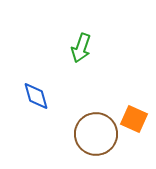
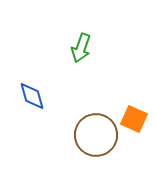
blue diamond: moved 4 px left
brown circle: moved 1 px down
